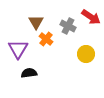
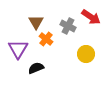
black semicircle: moved 7 px right, 5 px up; rotated 14 degrees counterclockwise
